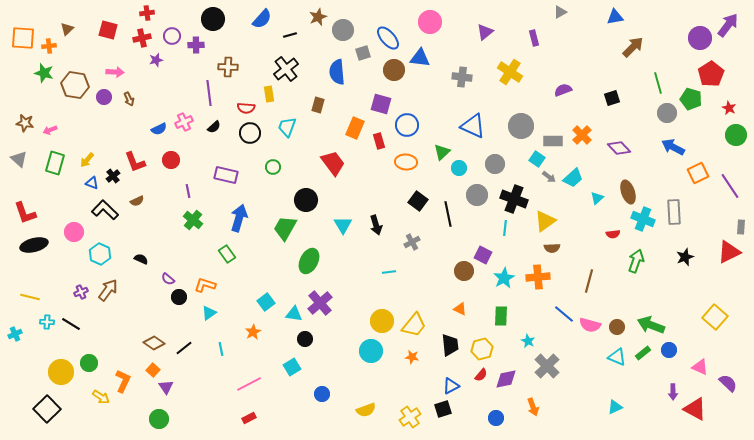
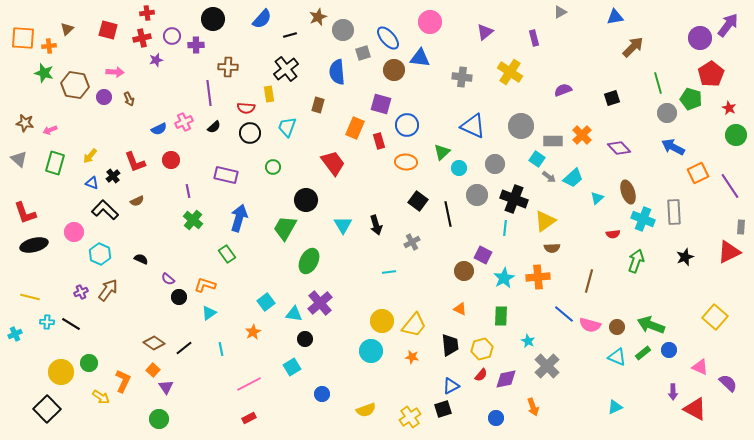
yellow arrow at (87, 160): moved 3 px right, 4 px up
